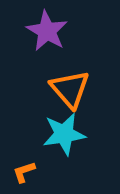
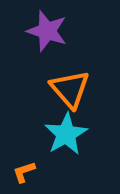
purple star: rotated 12 degrees counterclockwise
cyan star: moved 2 px right; rotated 21 degrees counterclockwise
